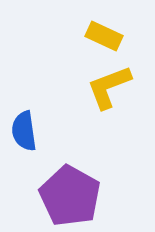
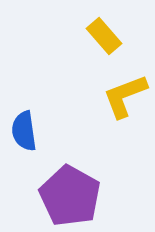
yellow rectangle: rotated 24 degrees clockwise
yellow L-shape: moved 16 px right, 9 px down
